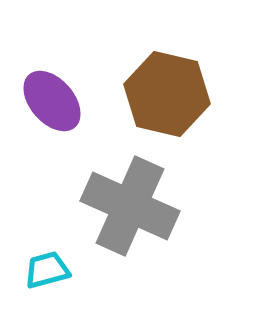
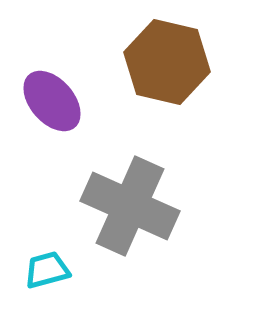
brown hexagon: moved 32 px up
